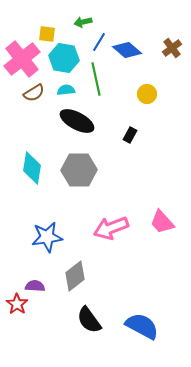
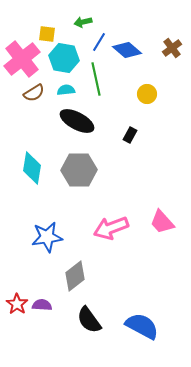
purple semicircle: moved 7 px right, 19 px down
